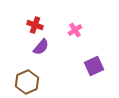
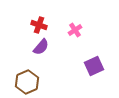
red cross: moved 4 px right
